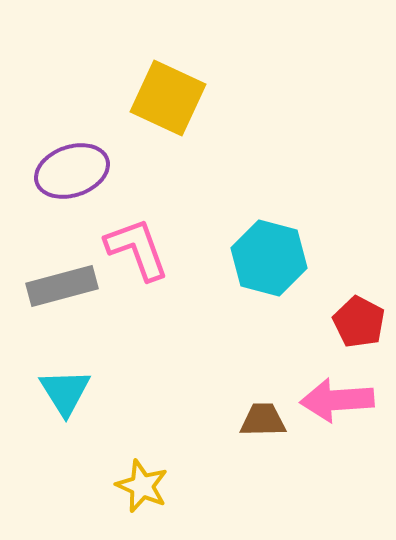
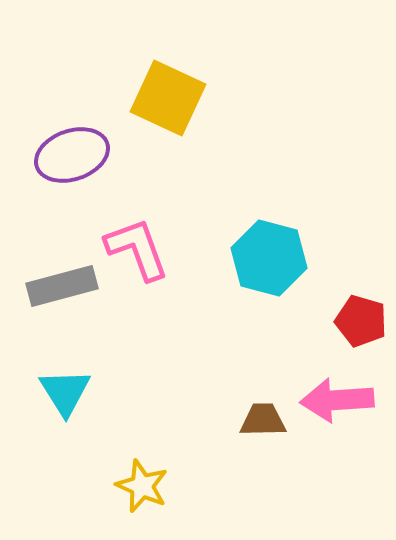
purple ellipse: moved 16 px up
red pentagon: moved 2 px right, 1 px up; rotated 12 degrees counterclockwise
